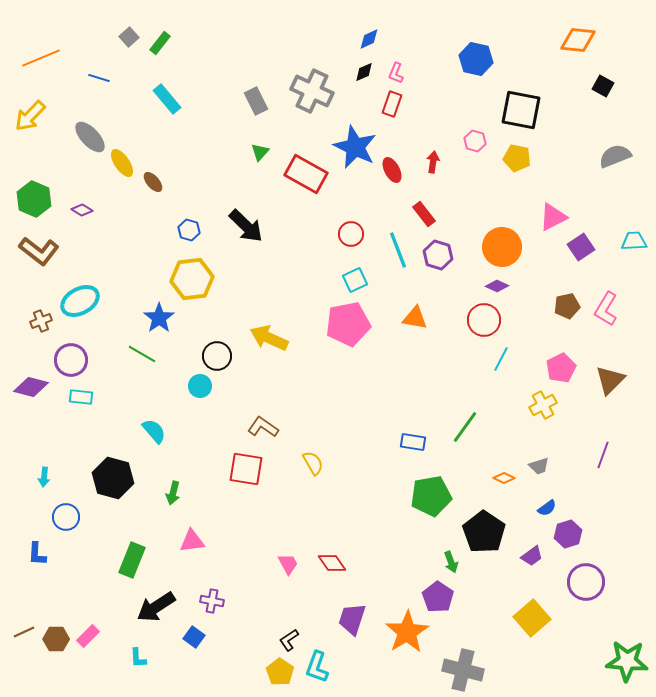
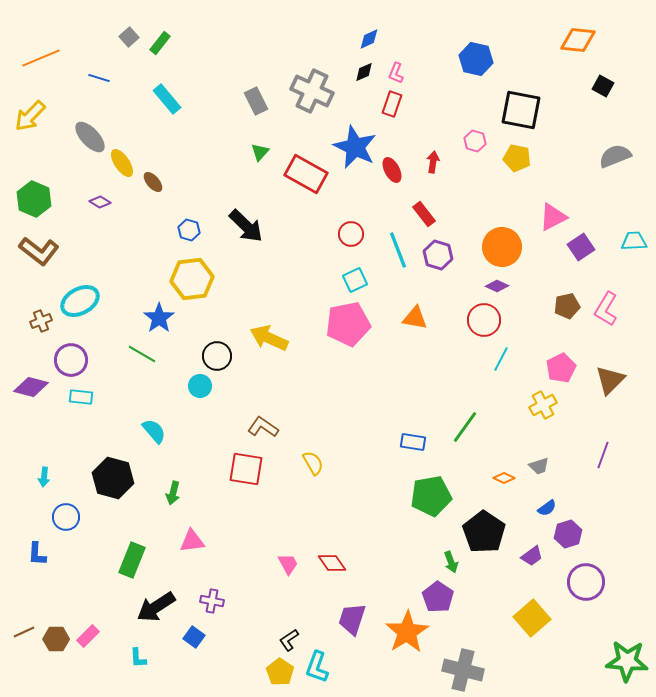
purple diamond at (82, 210): moved 18 px right, 8 px up
